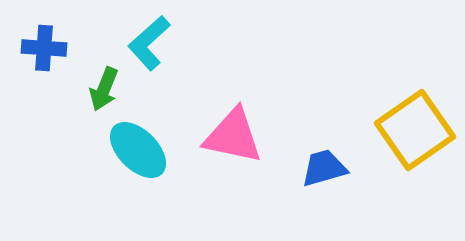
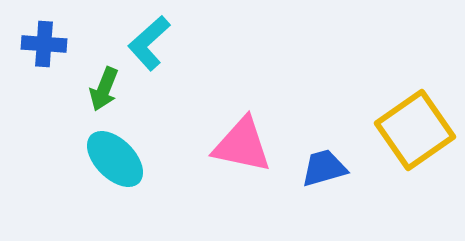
blue cross: moved 4 px up
pink triangle: moved 9 px right, 9 px down
cyan ellipse: moved 23 px left, 9 px down
